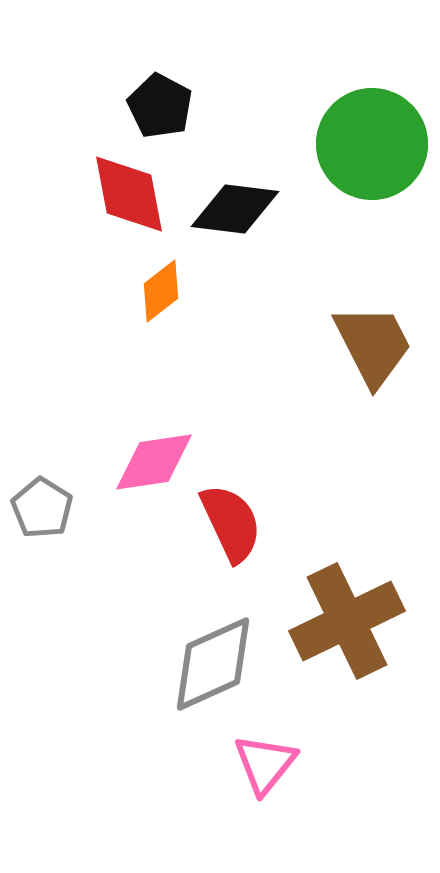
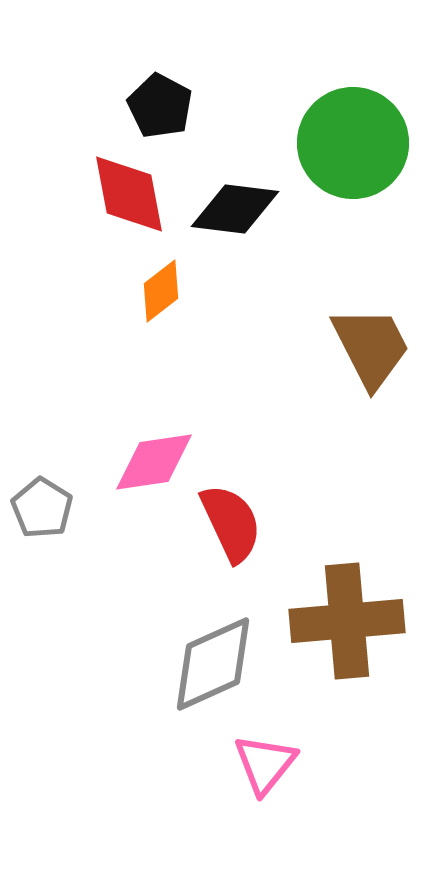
green circle: moved 19 px left, 1 px up
brown trapezoid: moved 2 px left, 2 px down
brown cross: rotated 21 degrees clockwise
